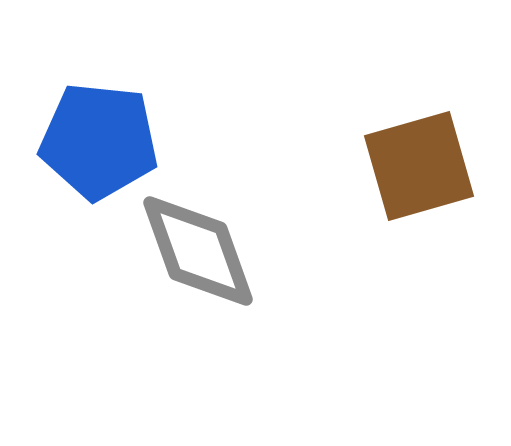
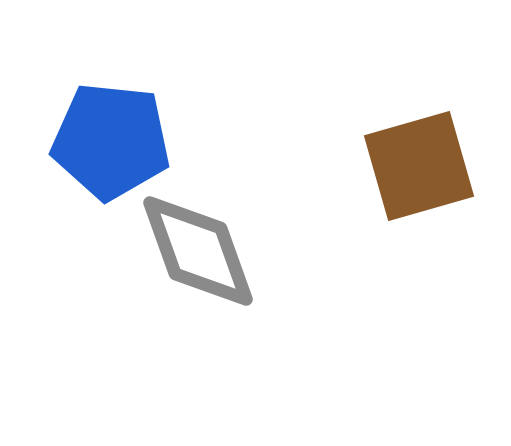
blue pentagon: moved 12 px right
